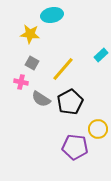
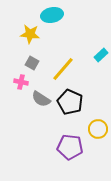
black pentagon: rotated 20 degrees counterclockwise
purple pentagon: moved 5 px left
